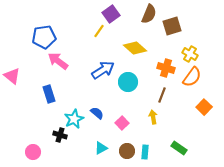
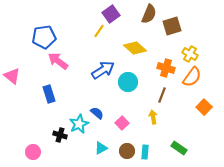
cyan star: moved 5 px right, 5 px down
